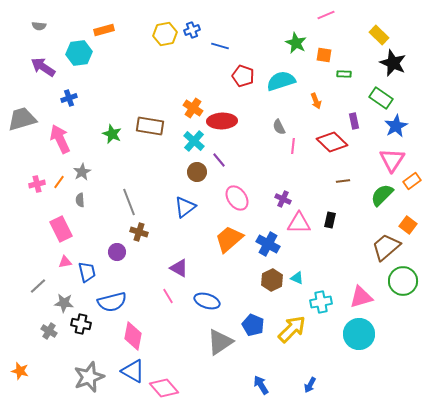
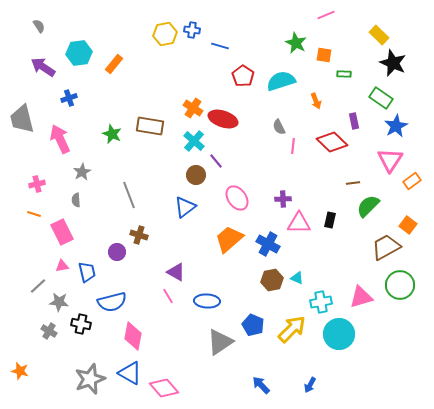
gray semicircle at (39, 26): rotated 128 degrees counterclockwise
orange rectangle at (104, 30): moved 10 px right, 34 px down; rotated 36 degrees counterclockwise
blue cross at (192, 30): rotated 28 degrees clockwise
red pentagon at (243, 76): rotated 15 degrees clockwise
gray trapezoid at (22, 119): rotated 88 degrees counterclockwise
red ellipse at (222, 121): moved 1 px right, 2 px up; rotated 20 degrees clockwise
purple line at (219, 160): moved 3 px left, 1 px down
pink triangle at (392, 160): moved 2 px left
brown circle at (197, 172): moved 1 px left, 3 px down
brown line at (343, 181): moved 10 px right, 2 px down
orange line at (59, 182): moved 25 px left, 32 px down; rotated 72 degrees clockwise
green semicircle at (382, 195): moved 14 px left, 11 px down
purple cross at (283, 199): rotated 28 degrees counterclockwise
gray semicircle at (80, 200): moved 4 px left
gray line at (129, 202): moved 7 px up
pink rectangle at (61, 229): moved 1 px right, 3 px down
brown cross at (139, 232): moved 3 px down
brown trapezoid at (386, 247): rotated 12 degrees clockwise
pink triangle at (65, 262): moved 3 px left, 4 px down
purple triangle at (179, 268): moved 3 px left, 4 px down
brown hexagon at (272, 280): rotated 15 degrees clockwise
green circle at (403, 281): moved 3 px left, 4 px down
blue ellipse at (207, 301): rotated 15 degrees counterclockwise
gray star at (64, 303): moved 5 px left, 1 px up
cyan circle at (359, 334): moved 20 px left
blue triangle at (133, 371): moved 3 px left, 2 px down
gray star at (89, 377): moved 1 px right, 2 px down
blue arrow at (261, 385): rotated 12 degrees counterclockwise
